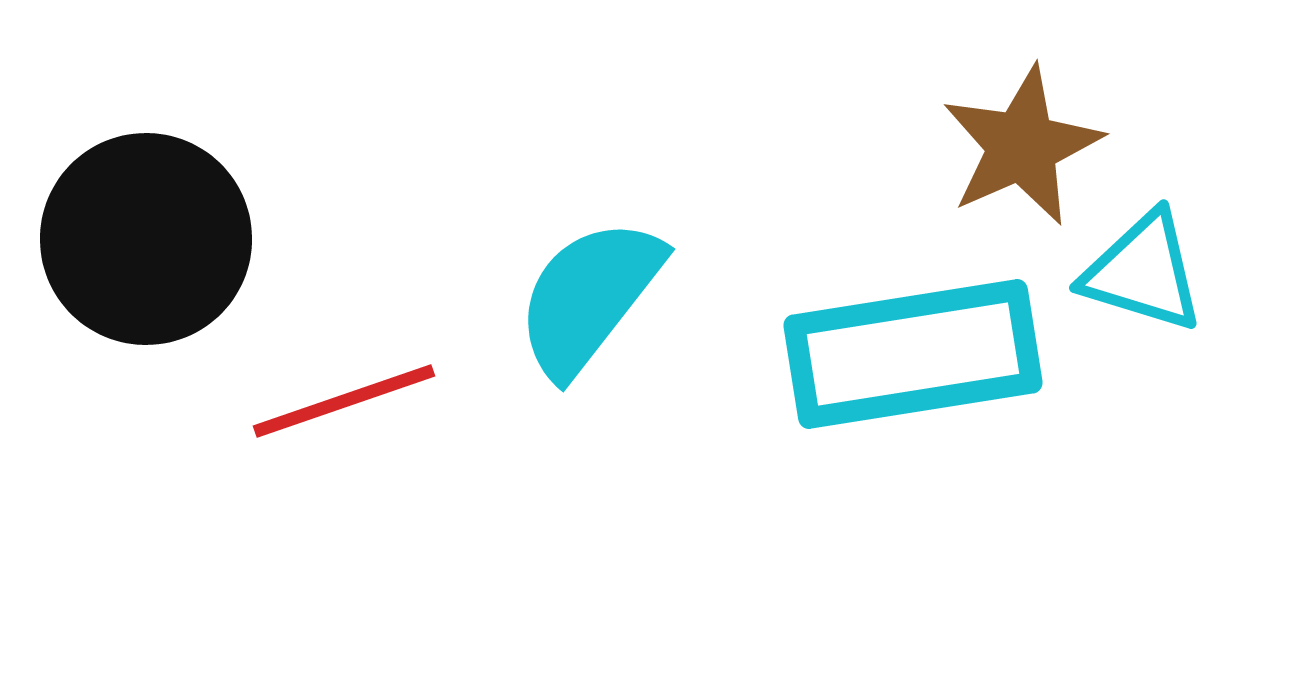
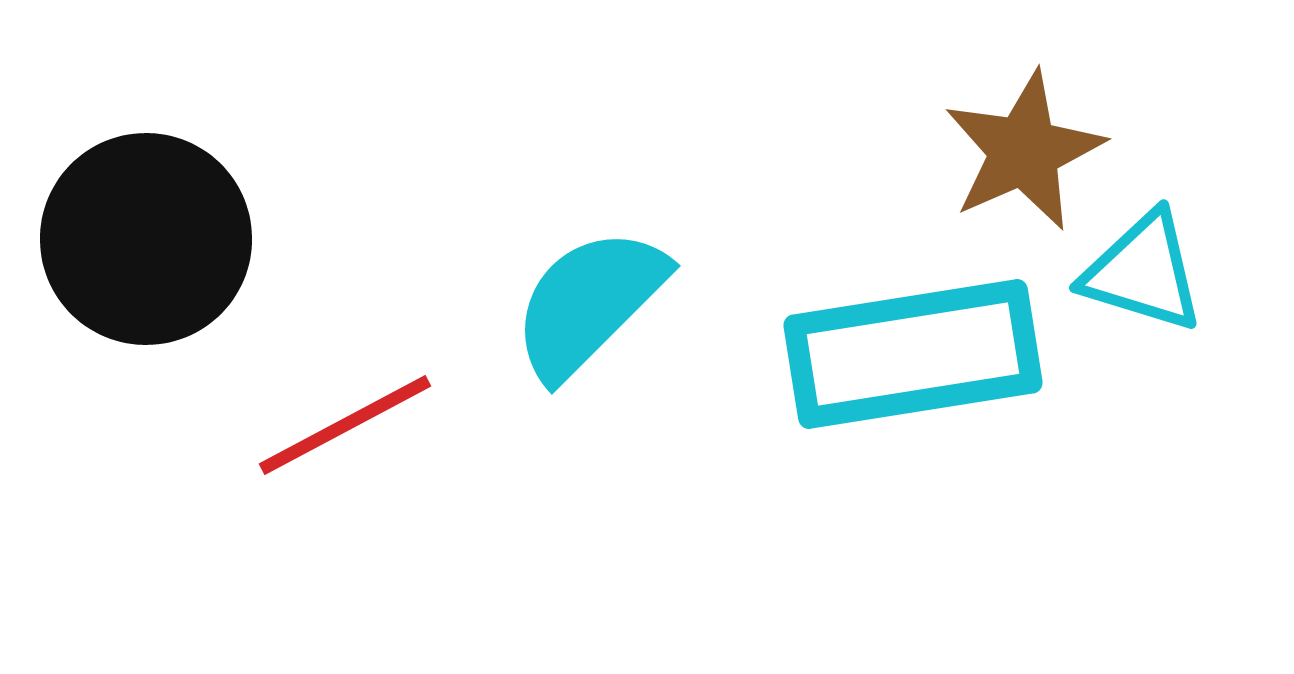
brown star: moved 2 px right, 5 px down
cyan semicircle: moved 6 px down; rotated 7 degrees clockwise
red line: moved 1 px right, 24 px down; rotated 9 degrees counterclockwise
